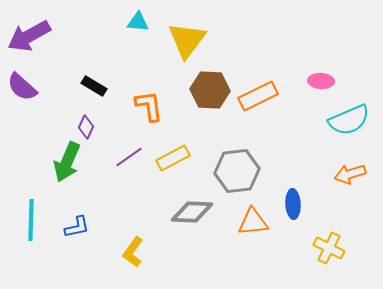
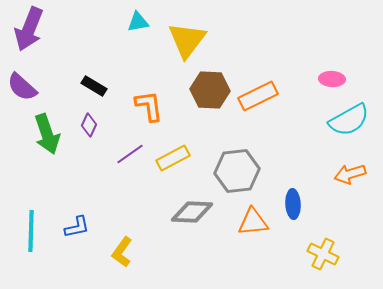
cyan triangle: rotated 15 degrees counterclockwise
purple arrow: moved 7 px up; rotated 39 degrees counterclockwise
pink ellipse: moved 11 px right, 2 px up
cyan semicircle: rotated 6 degrees counterclockwise
purple diamond: moved 3 px right, 2 px up
purple line: moved 1 px right, 3 px up
green arrow: moved 20 px left, 28 px up; rotated 42 degrees counterclockwise
cyan line: moved 11 px down
yellow cross: moved 6 px left, 6 px down
yellow L-shape: moved 11 px left
